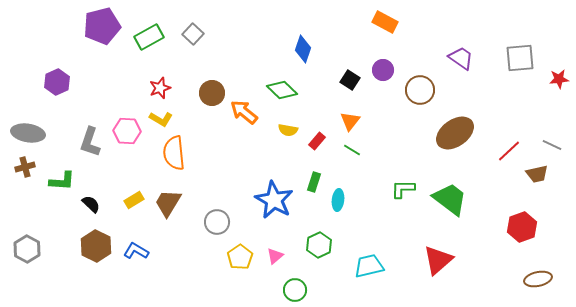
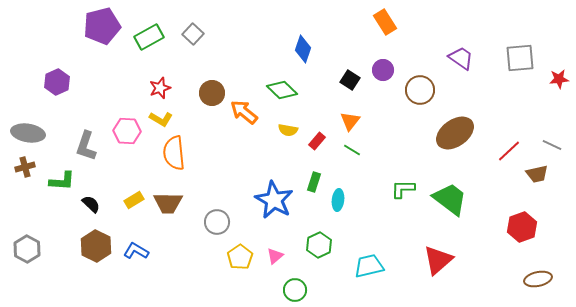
orange rectangle at (385, 22): rotated 30 degrees clockwise
gray L-shape at (90, 142): moved 4 px left, 4 px down
brown trapezoid at (168, 203): rotated 120 degrees counterclockwise
